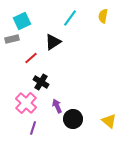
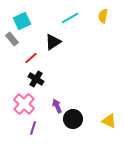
cyan line: rotated 24 degrees clockwise
gray rectangle: rotated 64 degrees clockwise
black cross: moved 5 px left, 3 px up
pink cross: moved 2 px left, 1 px down
yellow triangle: rotated 14 degrees counterclockwise
